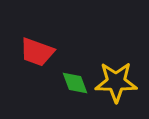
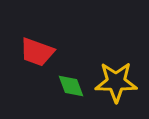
green diamond: moved 4 px left, 3 px down
